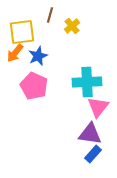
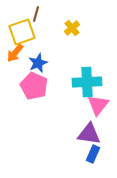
brown line: moved 14 px left, 1 px up
yellow cross: moved 2 px down
yellow square: rotated 12 degrees counterclockwise
blue star: moved 7 px down
pink triangle: moved 2 px up
purple triangle: moved 1 px left
blue rectangle: rotated 18 degrees counterclockwise
